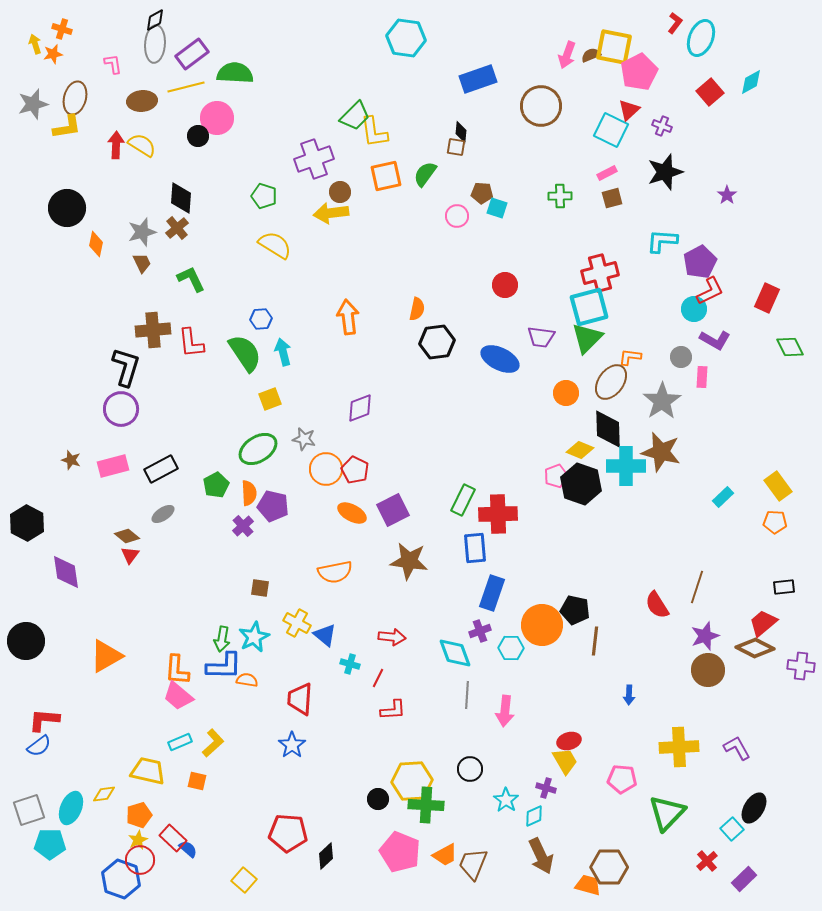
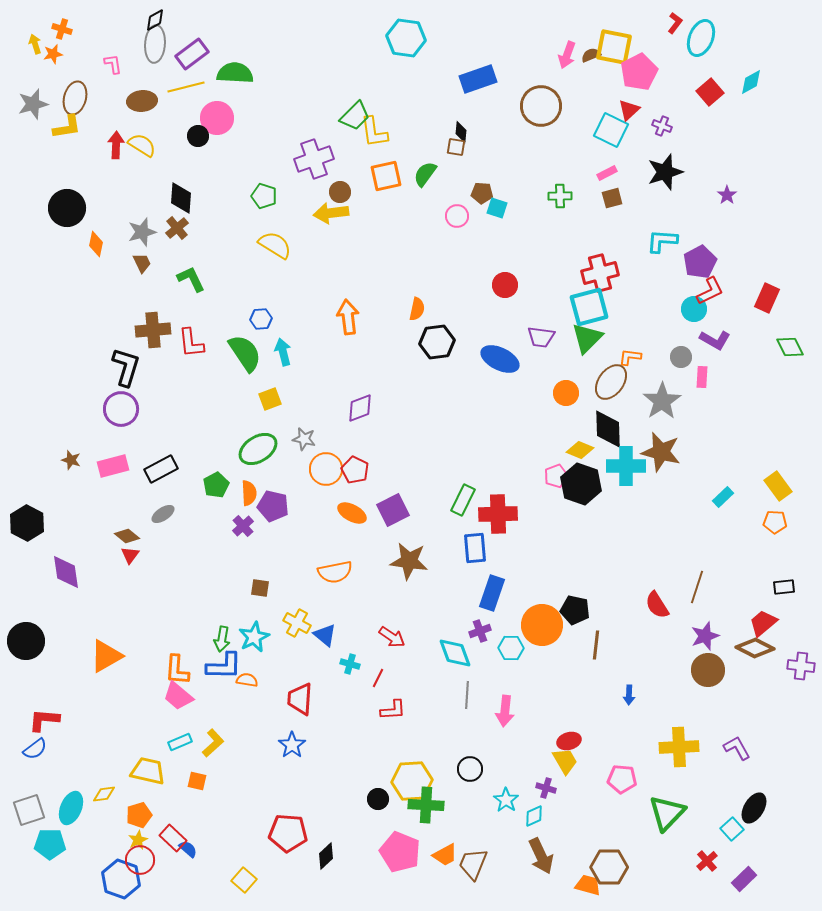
red arrow at (392, 637): rotated 28 degrees clockwise
brown line at (595, 641): moved 1 px right, 4 px down
blue semicircle at (39, 746): moved 4 px left, 3 px down
